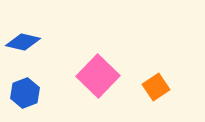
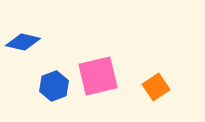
pink square: rotated 33 degrees clockwise
blue hexagon: moved 29 px right, 7 px up
